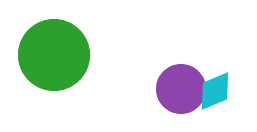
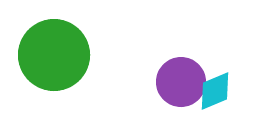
purple circle: moved 7 px up
